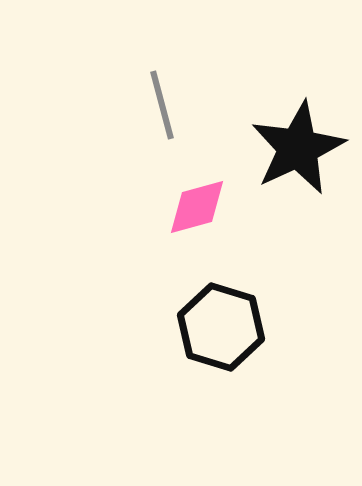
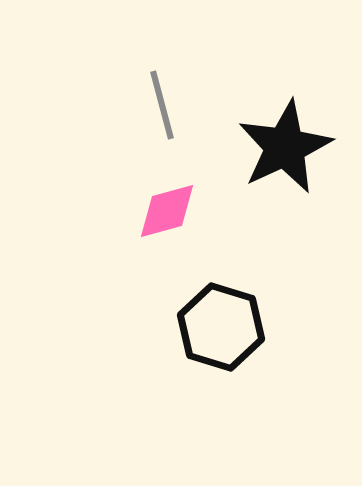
black star: moved 13 px left, 1 px up
pink diamond: moved 30 px left, 4 px down
